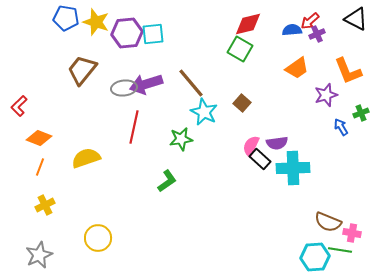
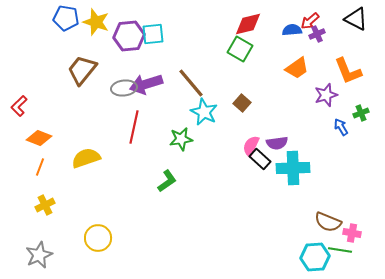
purple hexagon: moved 2 px right, 3 px down
